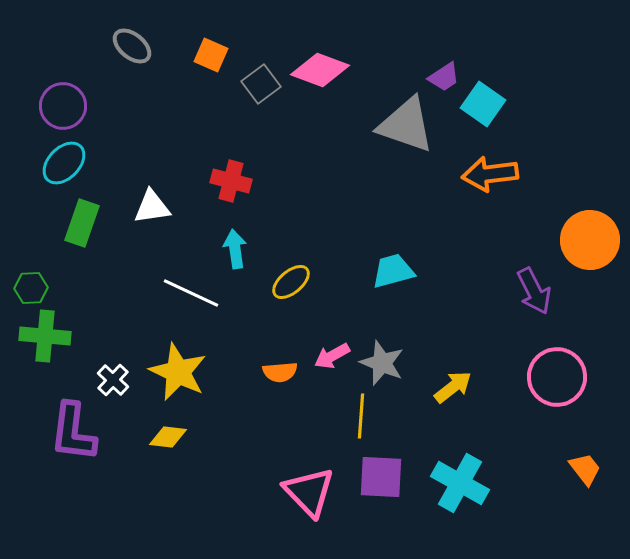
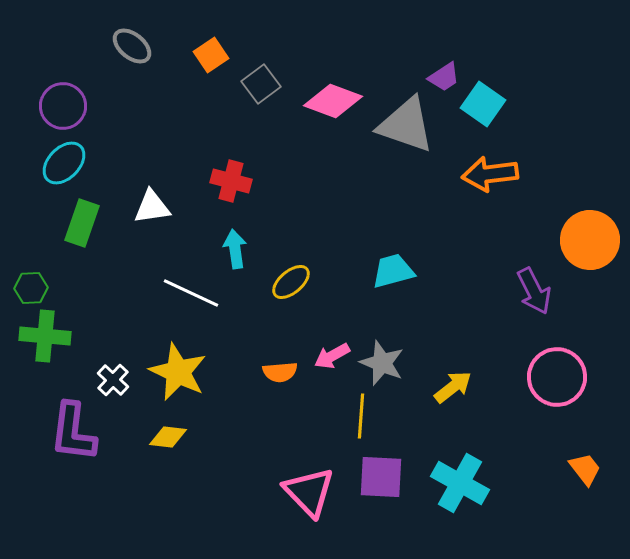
orange square: rotated 32 degrees clockwise
pink diamond: moved 13 px right, 31 px down
